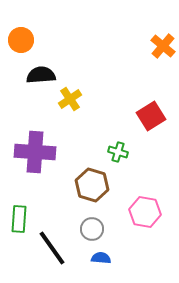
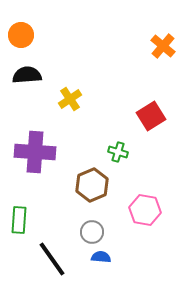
orange circle: moved 5 px up
black semicircle: moved 14 px left
brown hexagon: rotated 20 degrees clockwise
pink hexagon: moved 2 px up
green rectangle: moved 1 px down
gray circle: moved 3 px down
black line: moved 11 px down
blue semicircle: moved 1 px up
